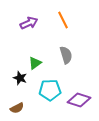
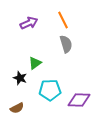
gray semicircle: moved 11 px up
purple diamond: rotated 15 degrees counterclockwise
